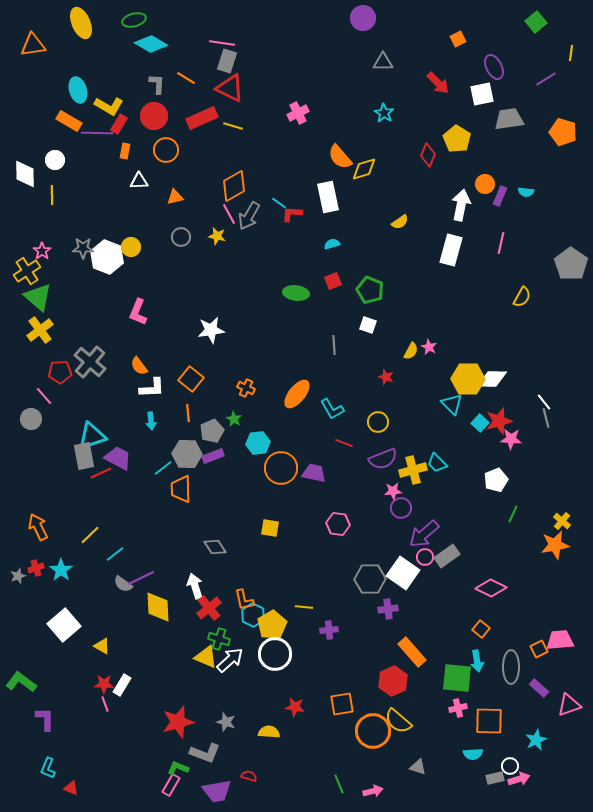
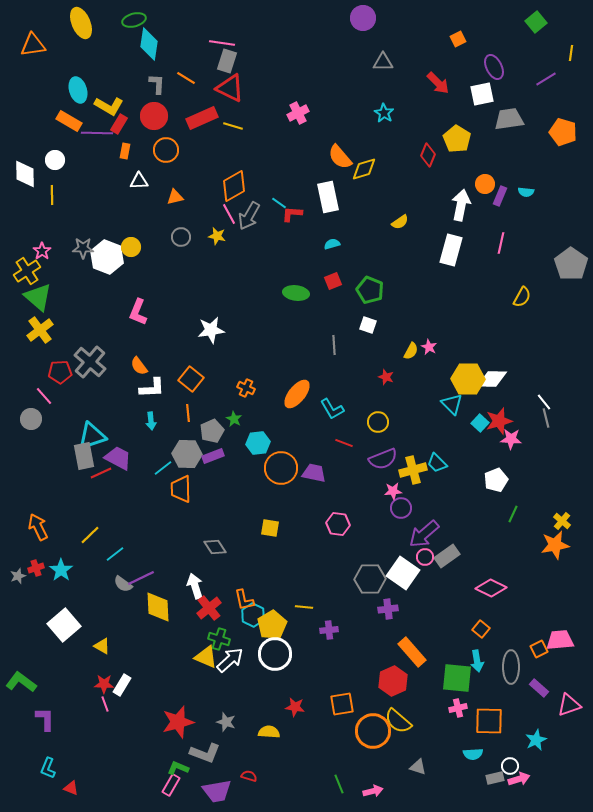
cyan diamond at (151, 44): moved 2 px left; rotated 68 degrees clockwise
